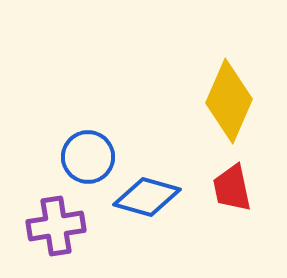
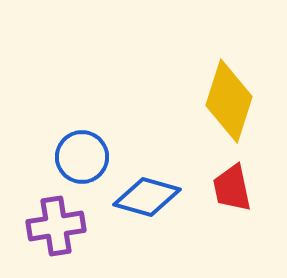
yellow diamond: rotated 6 degrees counterclockwise
blue circle: moved 6 px left
